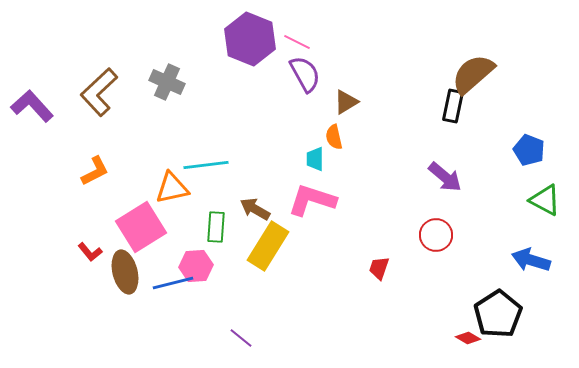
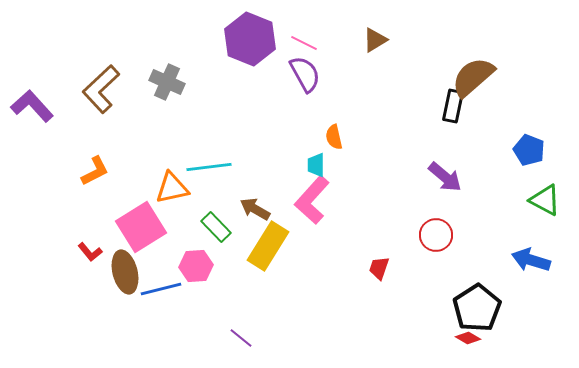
pink line: moved 7 px right, 1 px down
brown semicircle: moved 3 px down
brown L-shape: moved 2 px right, 3 px up
brown triangle: moved 29 px right, 62 px up
cyan trapezoid: moved 1 px right, 6 px down
cyan line: moved 3 px right, 2 px down
pink L-shape: rotated 66 degrees counterclockwise
green rectangle: rotated 48 degrees counterclockwise
blue line: moved 12 px left, 6 px down
black pentagon: moved 21 px left, 6 px up
